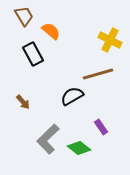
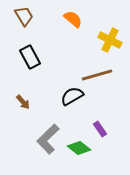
orange semicircle: moved 22 px right, 12 px up
black rectangle: moved 3 px left, 3 px down
brown line: moved 1 px left, 1 px down
purple rectangle: moved 1 px left, 2 px down
